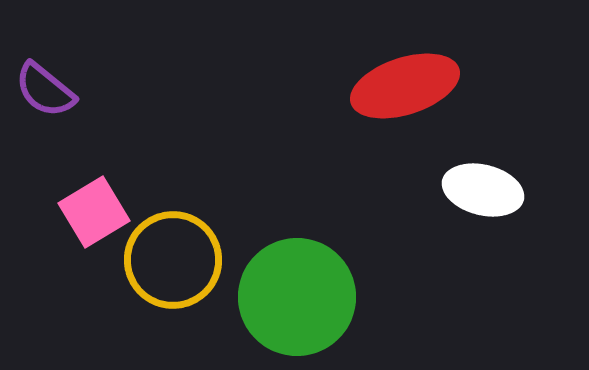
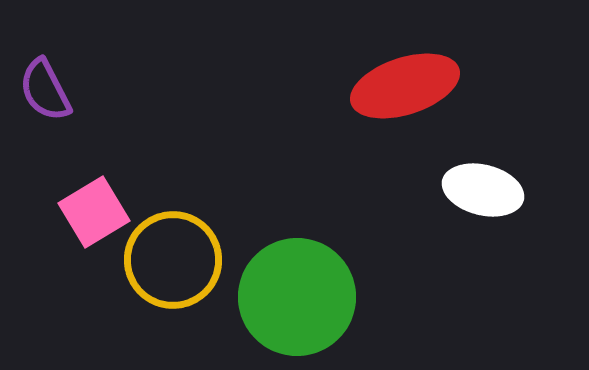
purple semicircle: rotated 24 degrees clockwise
